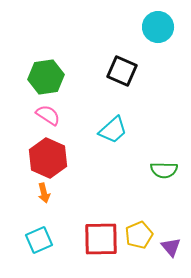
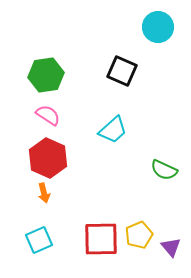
green hexagon: moved 2 px up
green semicircle: rotated 24 degrees clockwise
